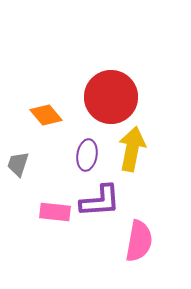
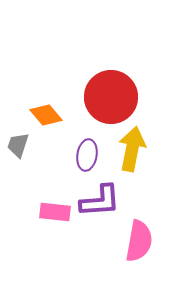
gray trapezoid: moved 19 px up
